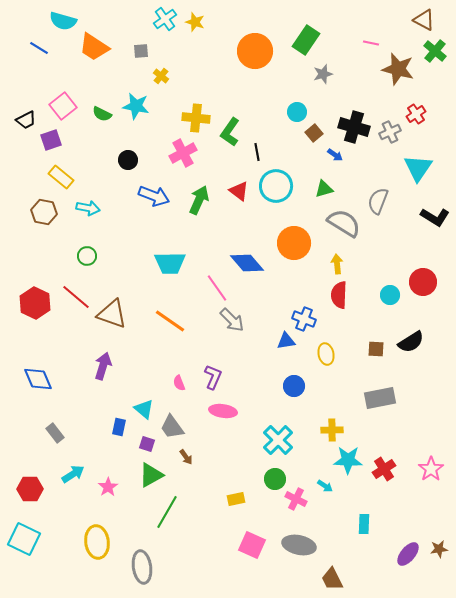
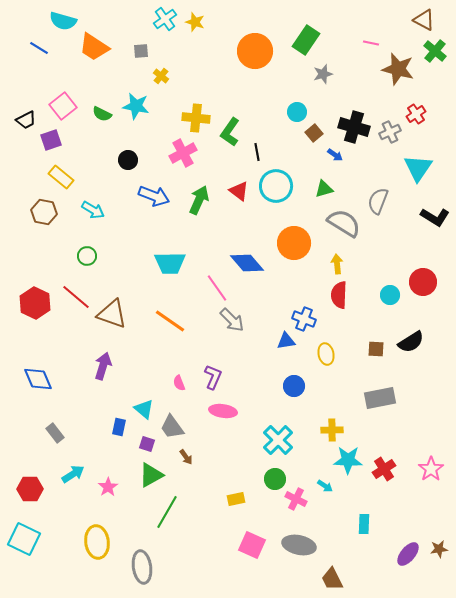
cyan arrow at (88, 208): moved 5 px right, 2 px down; rotated 20 degrees clockwise
